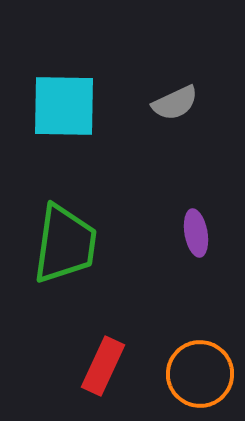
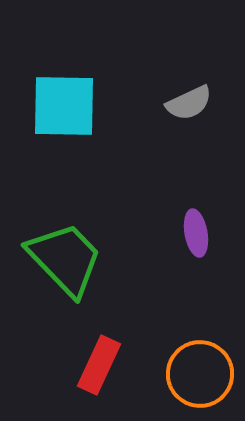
gray semicircle: moved 14 px right
green trapezoid: moved 15 px down; rotated 52 degrees counterclockwise
red rectangle: moved 4 px left, 1 px up
